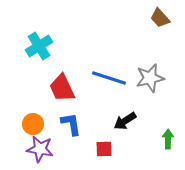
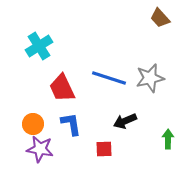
black arrow: rotated 10 degrees clockwise
